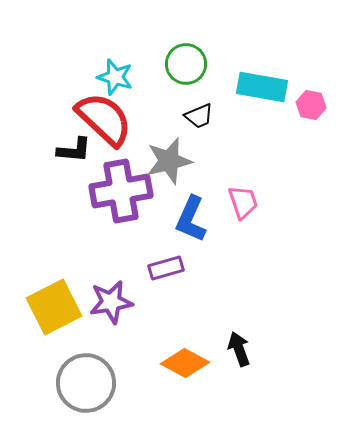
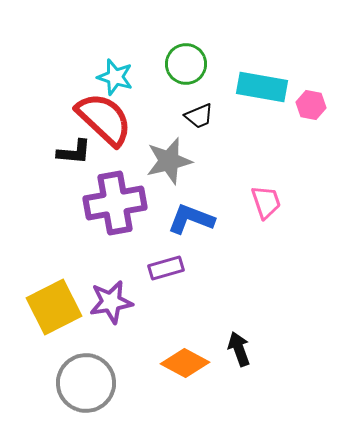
black L-shape: moved 2 px down
purple cross: moved 6 px left, 12 px down
pink trapezoid: moved 23 px right
blue L-shape: rotated 87 degrees clockwise
